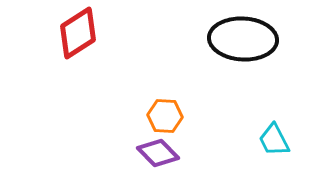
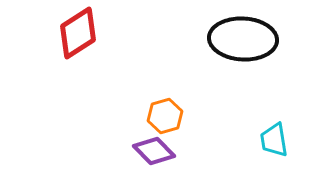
orange hexagon: rotated 20 degrees counterclockwise
cyan trapezoid: rotated 18 degrees clockwise
purple diamond: moved 4 px left, 2 px up
